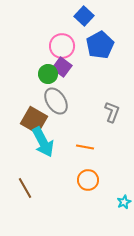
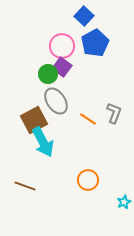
blue pentagon: moved 5 px left, 2 px up
gray L-shape: moved 2 px right, 1 px down
brown square: rotated 32 degrees clockwise
orange line: moved 3 px right, 28 px up; rotated 24 degrees clockwise
brown line: moved 2 px up; rotated 40 degrees counterclockwise
